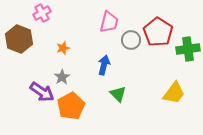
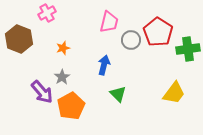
pink cross: moved 5 px right
purple arrow: rotated 15 degrees clockwise
